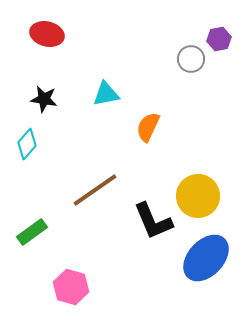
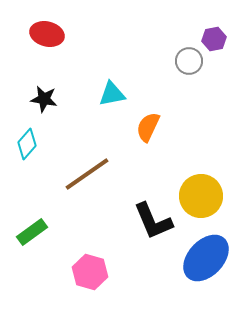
purple hexagon: moved 5 px left
gray circle: moved 2 px left, 2 px down
cyan triangle: moved 6 px right
brown line: moved 8 px left, 16 px up
yellow circle: moved 3 px right
pink hexagon: moved 19 px right, 15 px up
